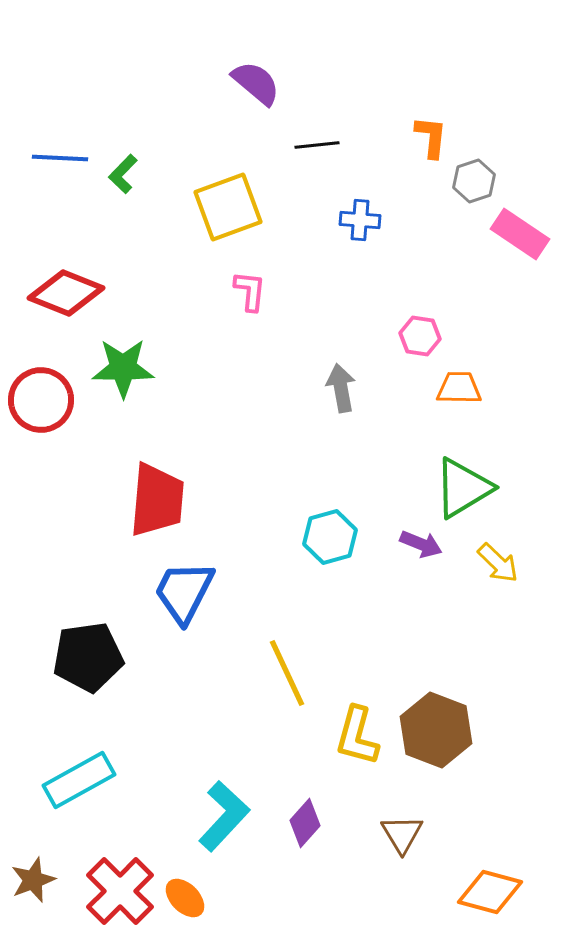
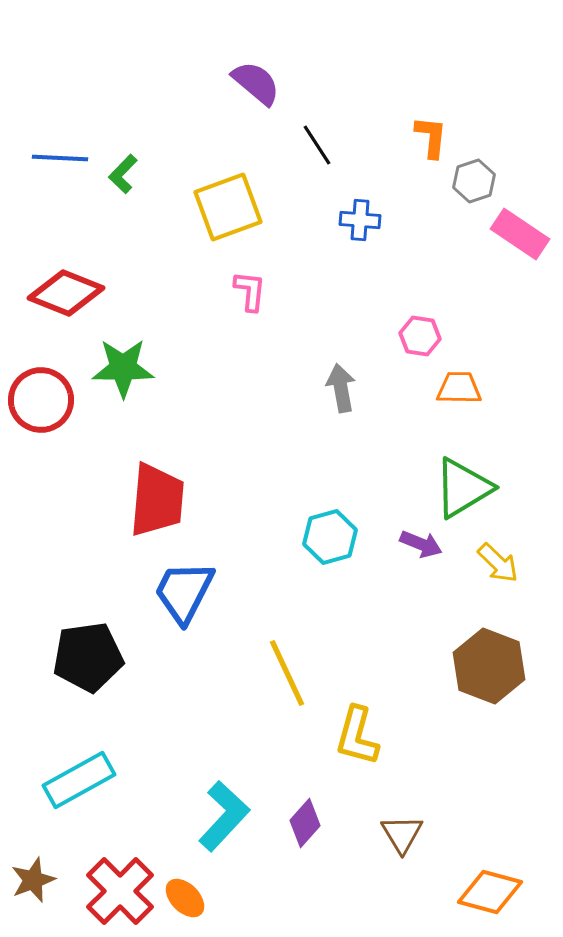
black line: rotated 63 degrees clockwise
brown hexagon: moved 53 px right, 64 px up
